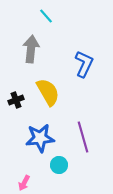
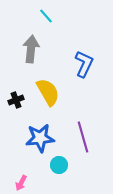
pink arrow: moved 3 px left
